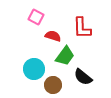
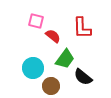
pink square: moved 4 px down; rotated 14 degrees counterclockwise
red semicircle: rotated 21 degrees clockwise
green trapezoid: moved 3 px down
cyan circle: moved 1 px left, 1 px up
brown circle: moved 2 px left, 1 px down
